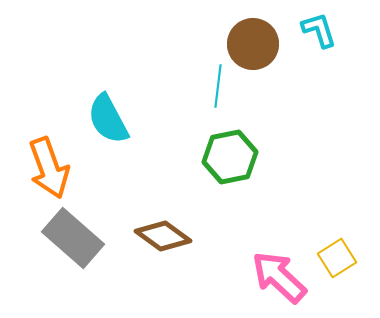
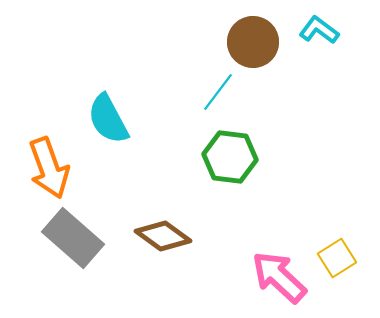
cyan L-shape: rotated 36 degrees counterclockwise
brown circle: moved 2 px up
cyan line: moved 6 px down; rotated 30 degrees clockwise
green hexagon: rotated 18 degrees clockwise
